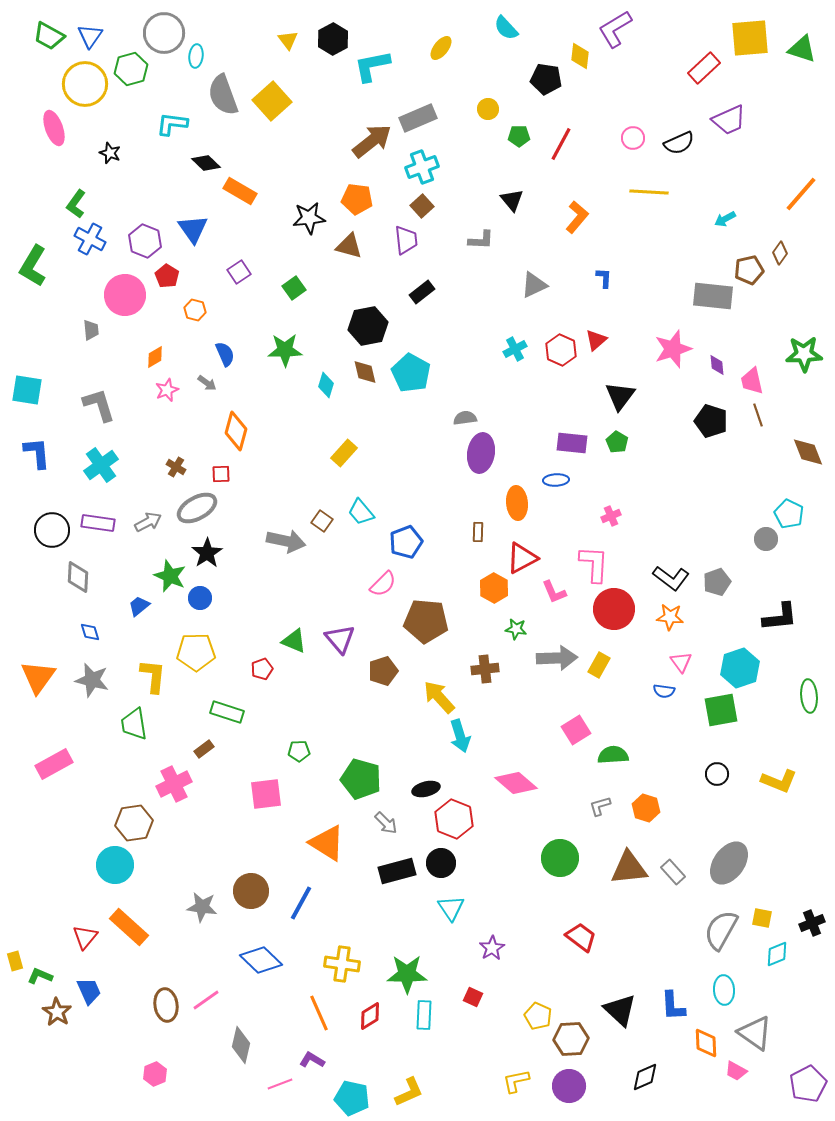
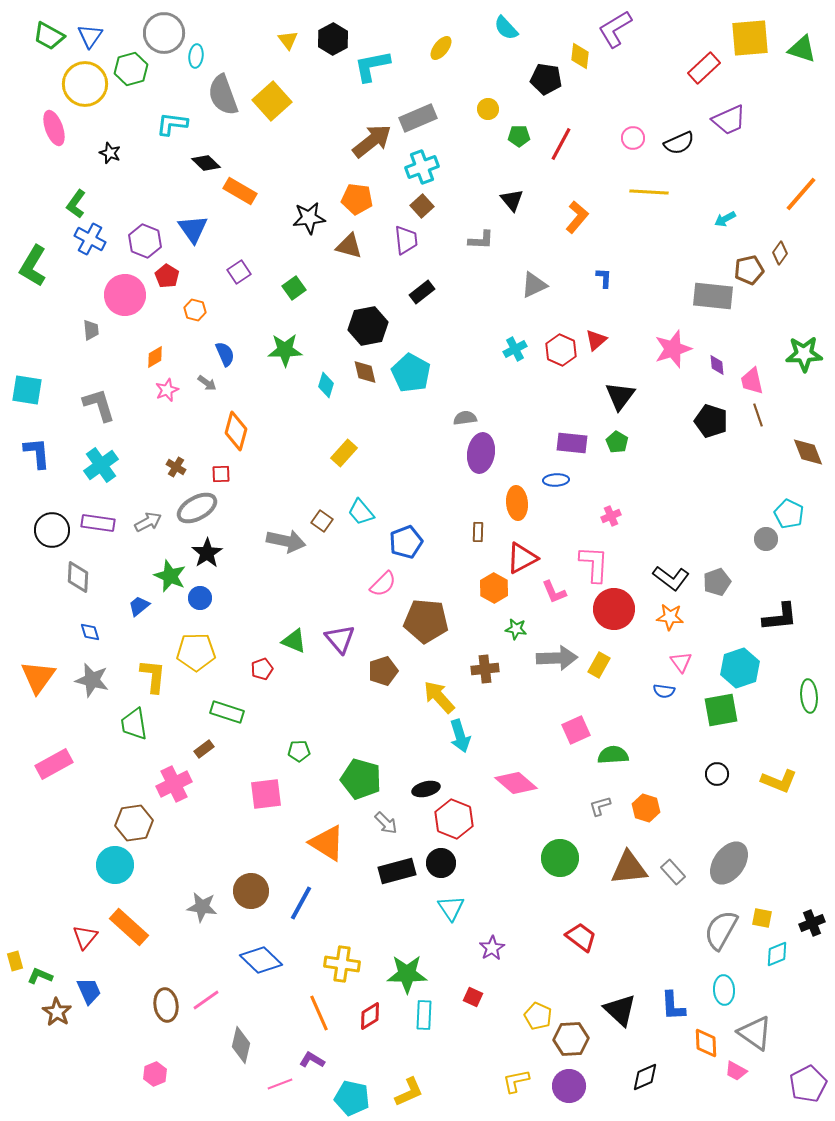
pink square at (576, 730): rotated 8 degrees clockwise
